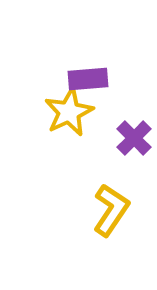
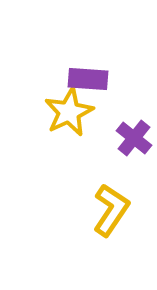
purple rectangle: rotated 9 degrees clockwise
purple cross: rotated 6 degrees counterclockwise
